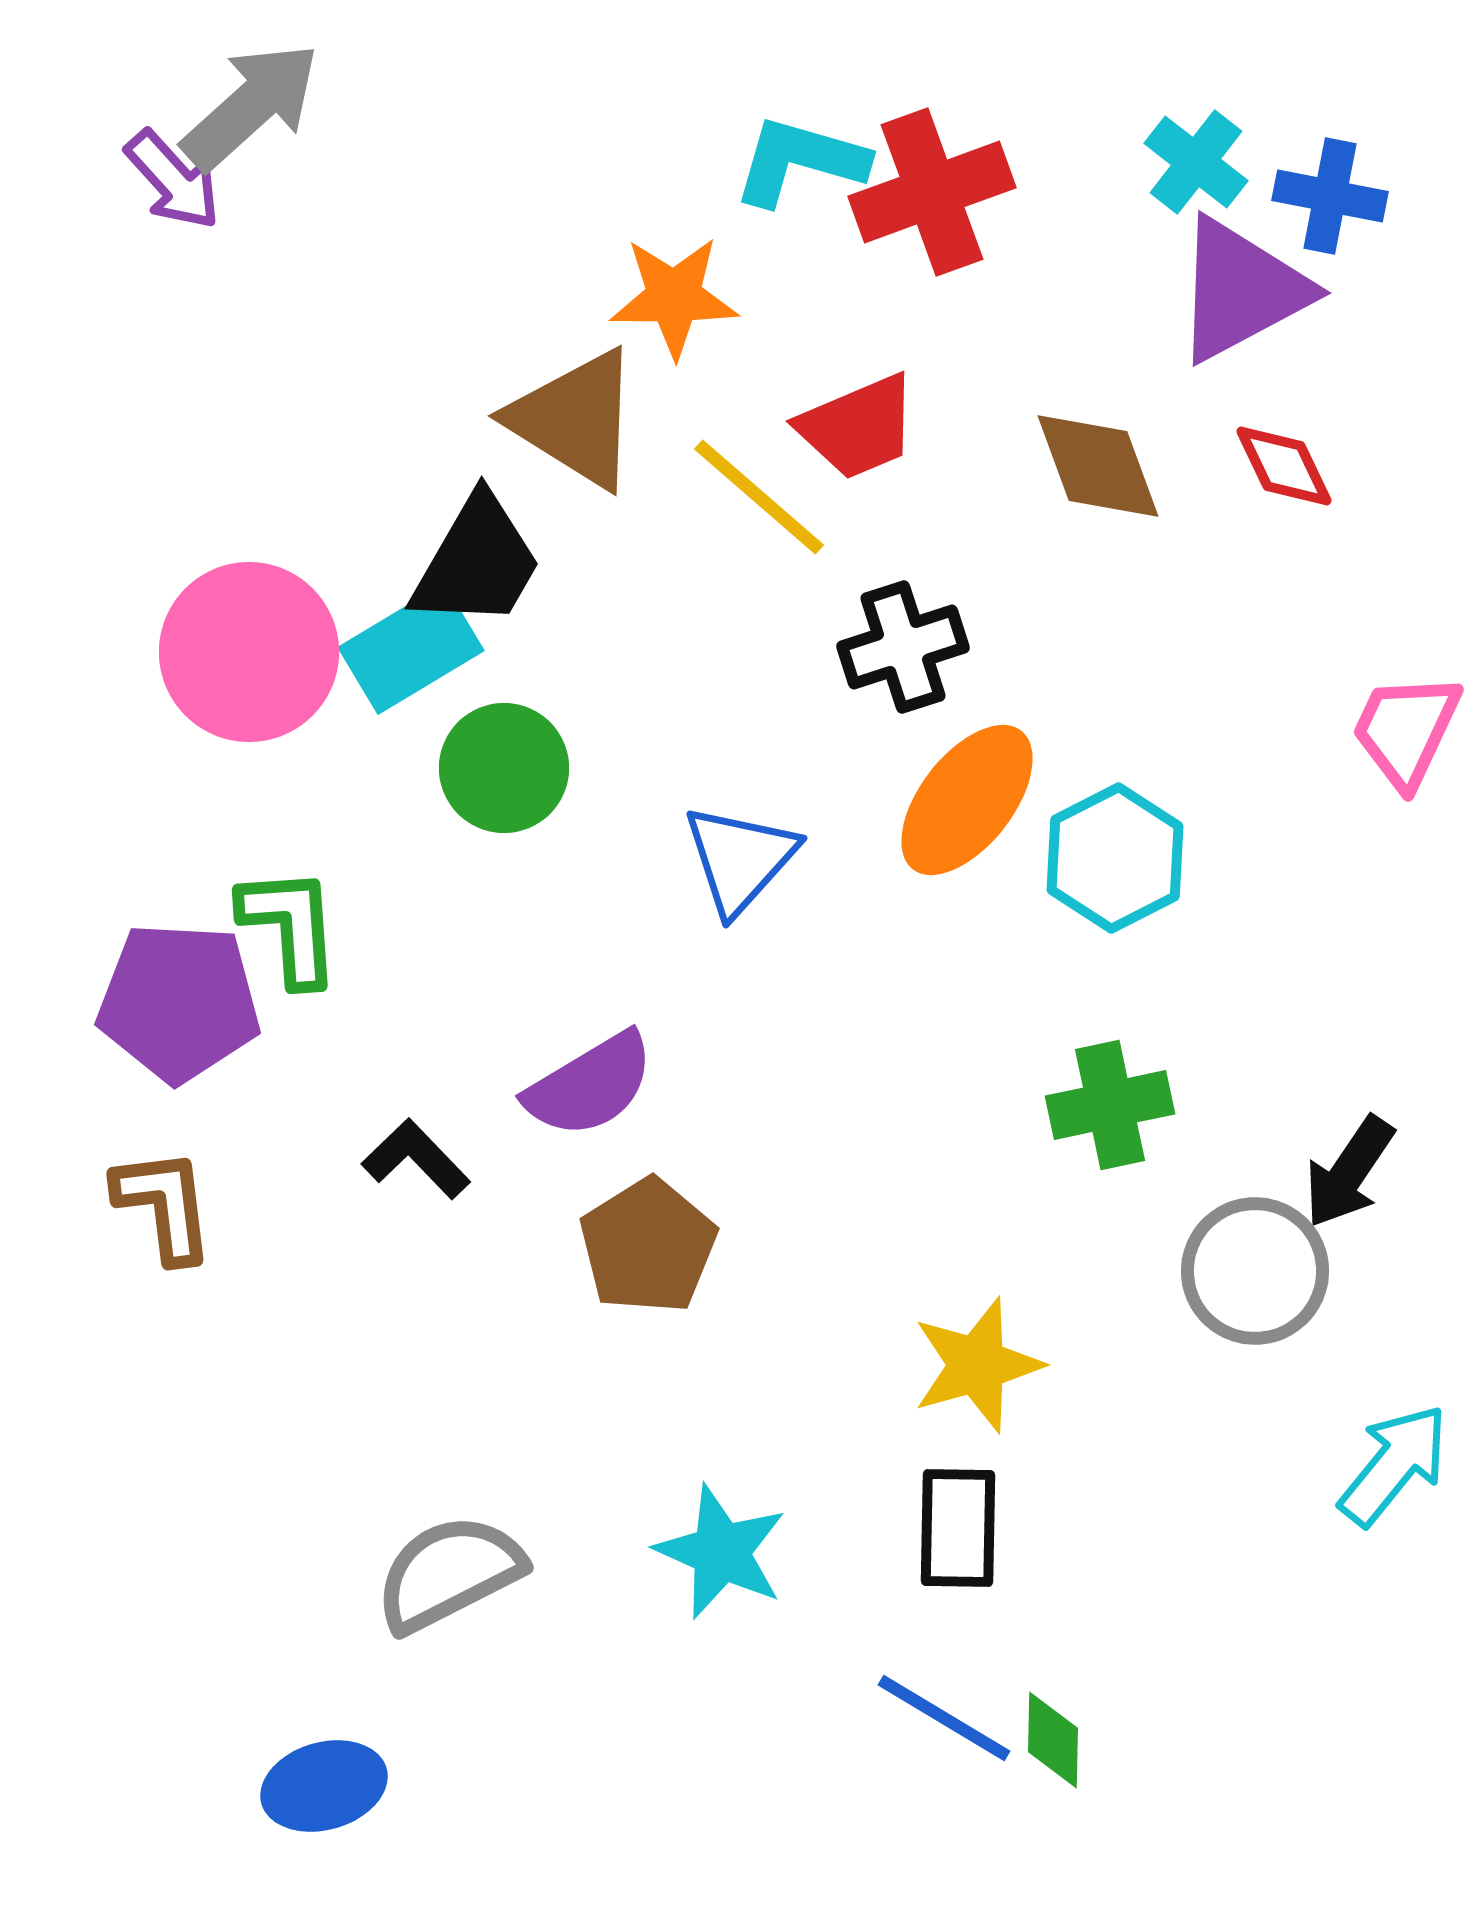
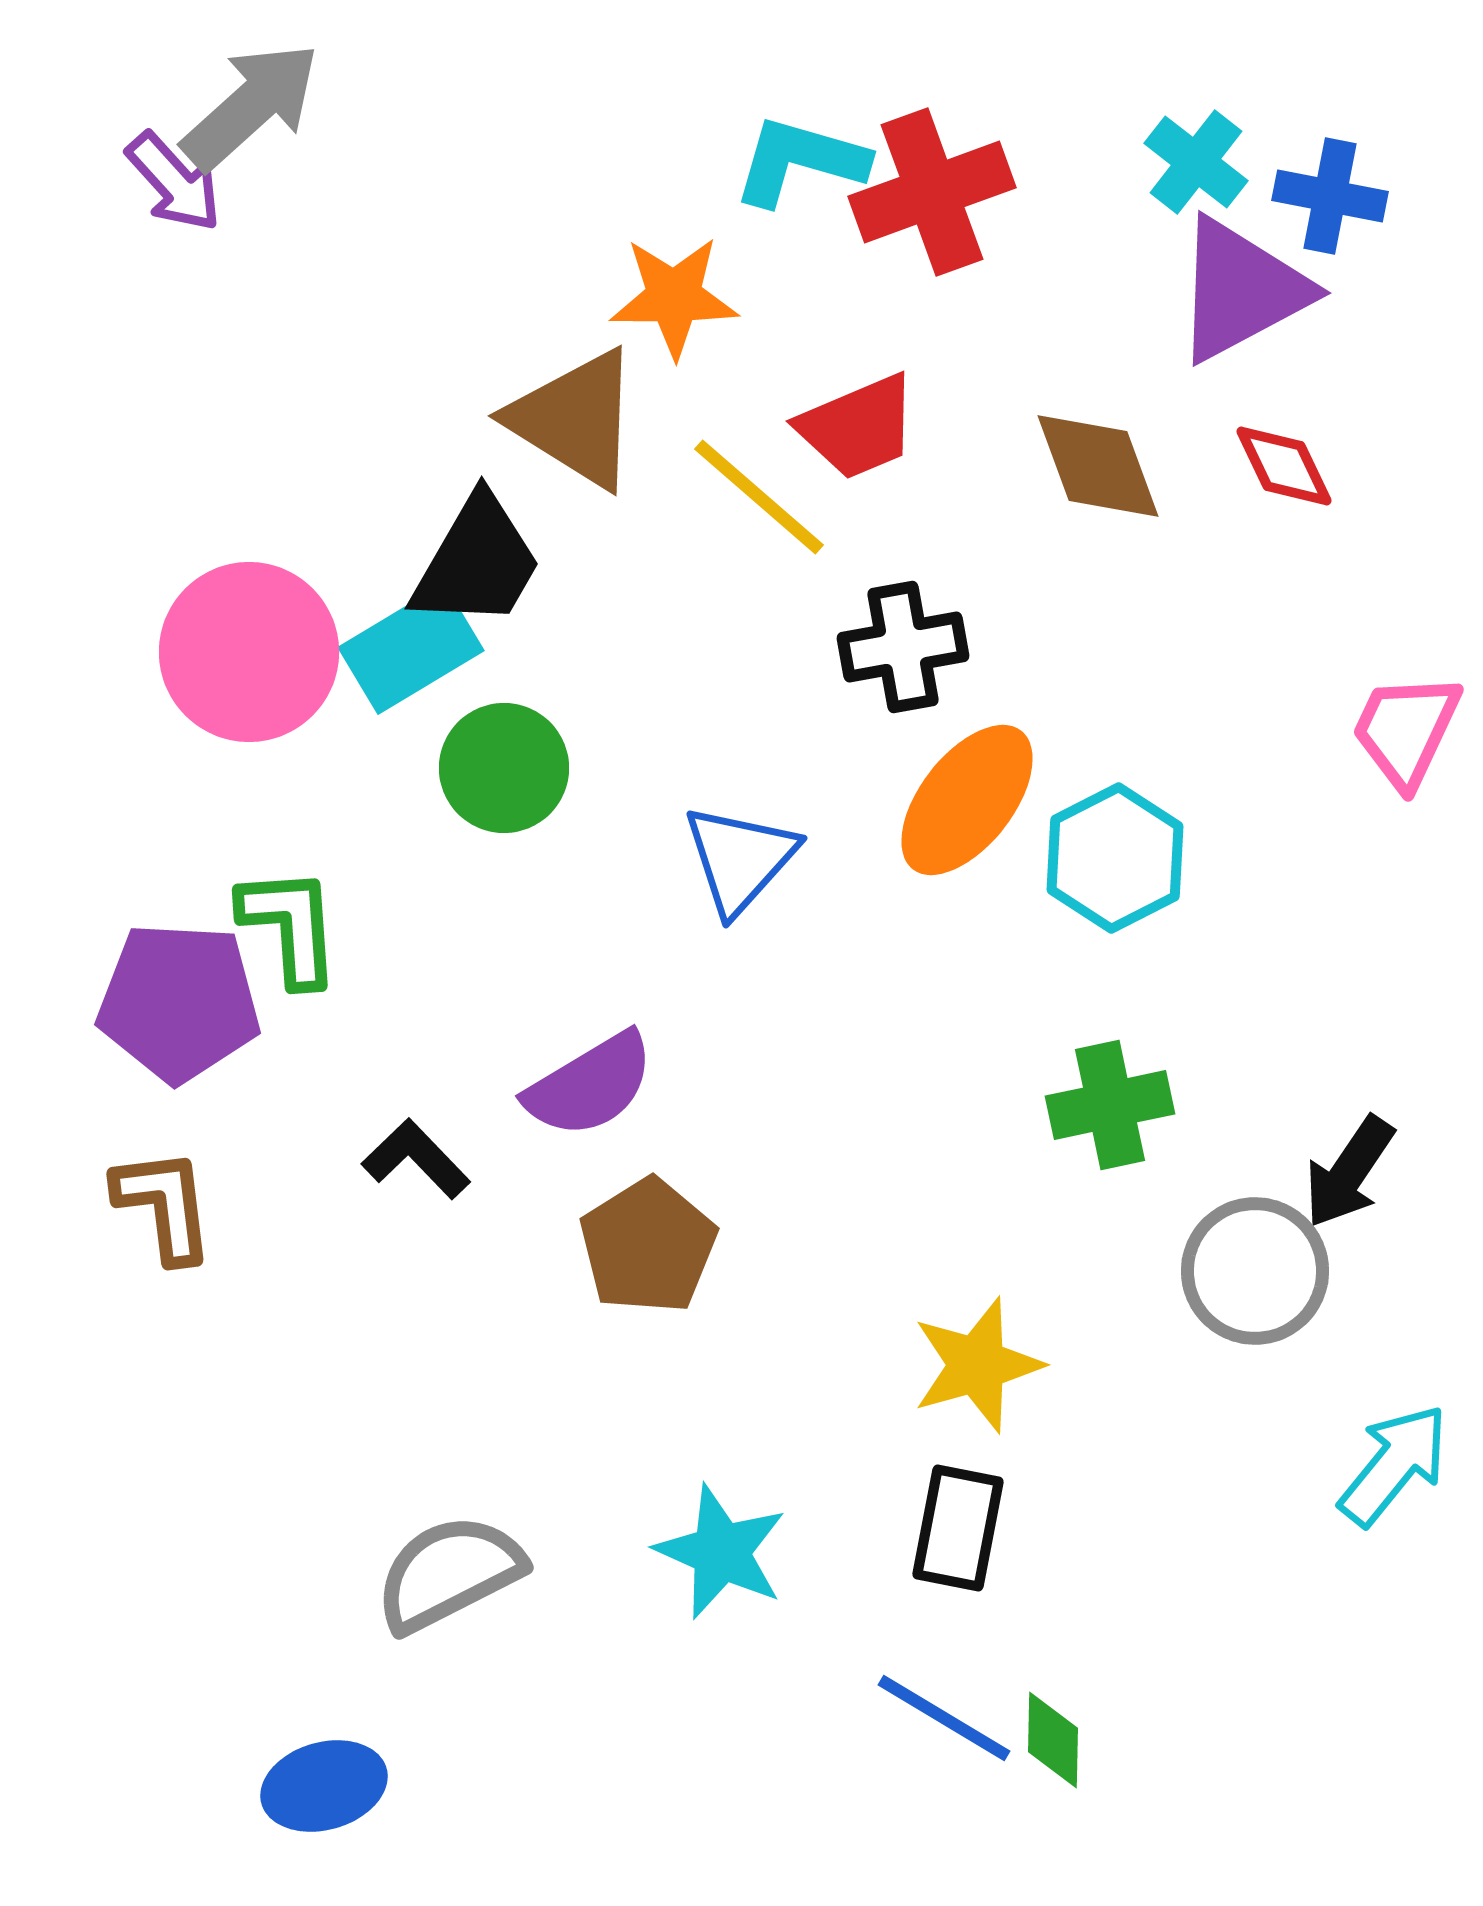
purple arrow: moved 1 px right, 2 px down
black cross: rotated 8 degrees clockwise
black rectangle: rotated 10 degrees clockwise
